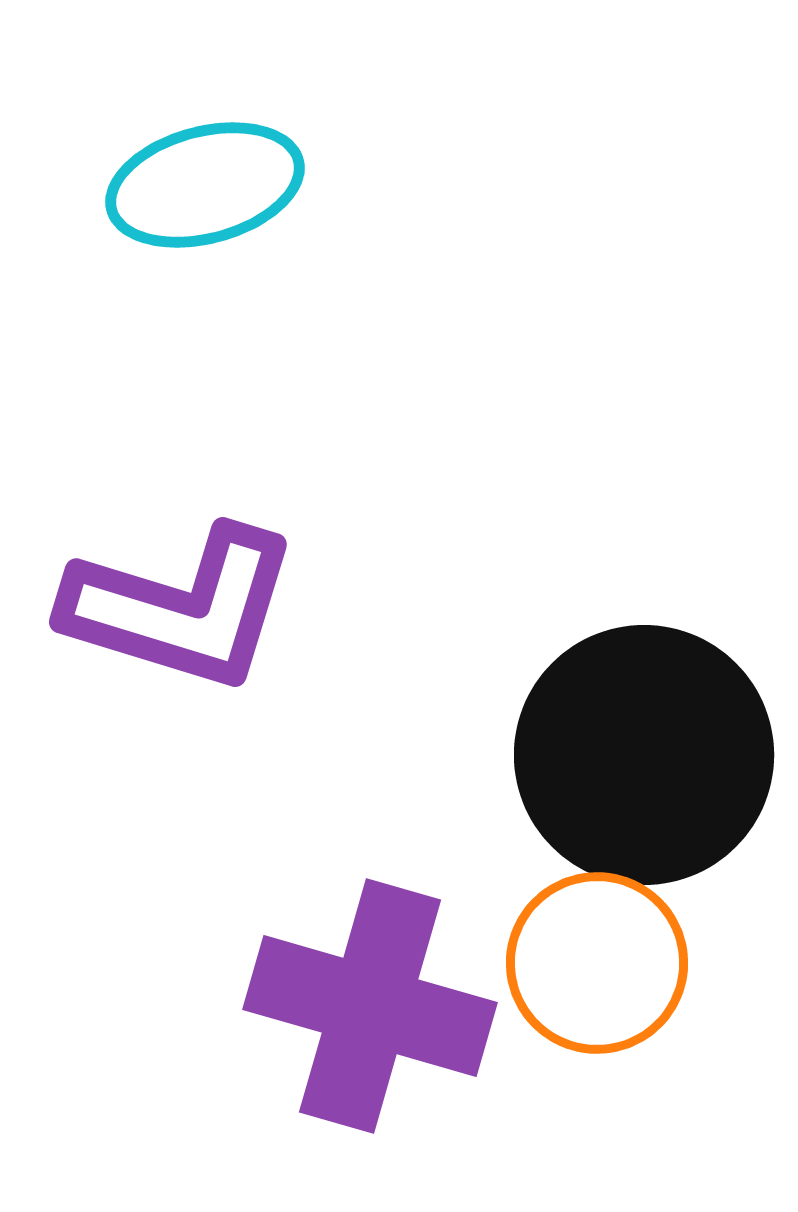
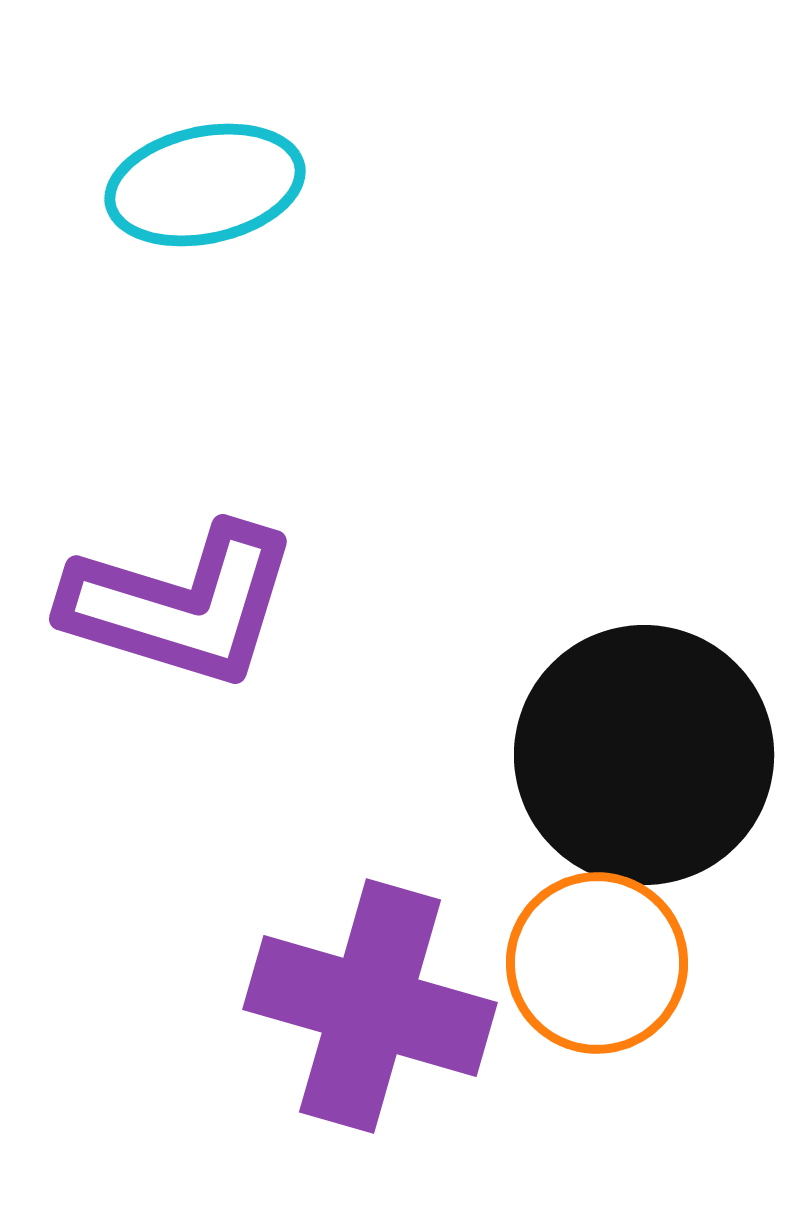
cyan ellipse: rotated 3 degrees clockwise
purple L-shape: moved 3 px up
